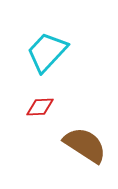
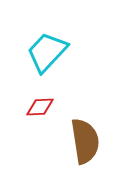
brown semicircle: moved 4 px up; rotated 48 degrees clockwise
